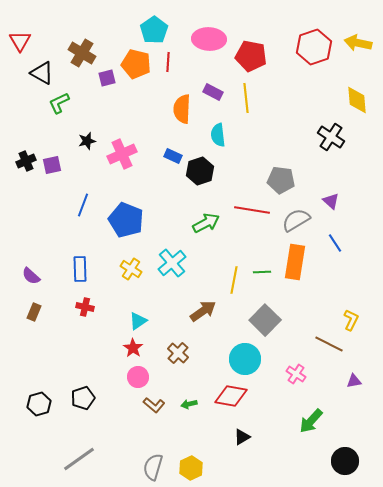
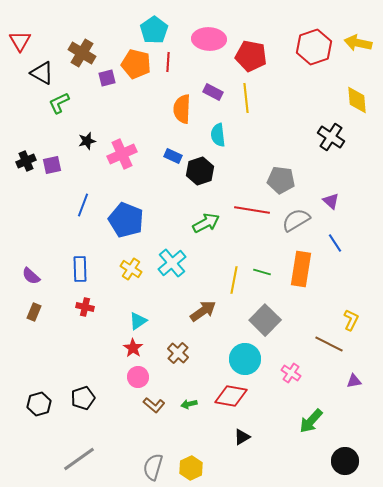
orange rectangle at (295, 262): moved 6 px right, 7 px down
green line at (262, 272): rotated 18 degrees clockwise
pink cross at (296, 374): moved 5 px left, 1 px up
